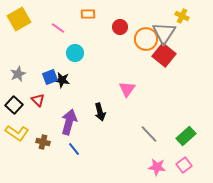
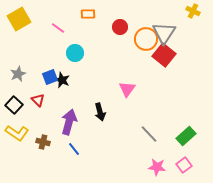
yellow cross: moved 11 px right, 5 px up
black star: rotated 14 degrees clockwise
